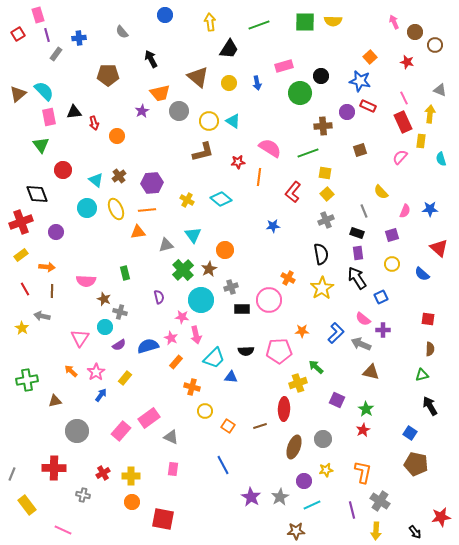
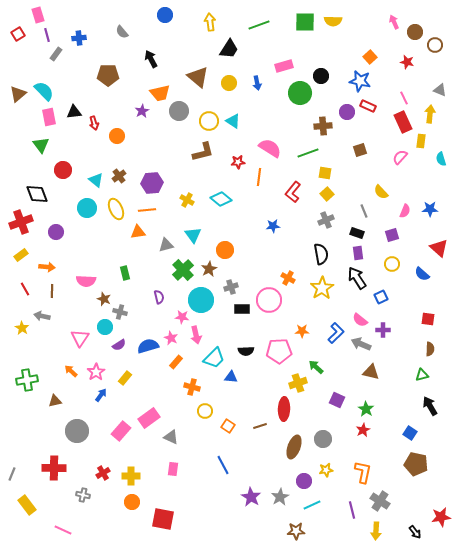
pink semicircle at (363, 319): moved 3 px left, 1 px down
